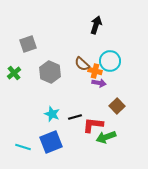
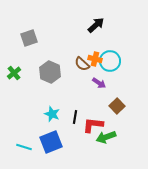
black arrow: rotated 30 degrees clockwise
gray square: moved 1 px right, 6 px up
orange cross: moved 12 px up
purple arrow: rotated 24 degrees clockwise
black line: rotated 64 degrees counterclockwise
cyan line: moved 1 px right
